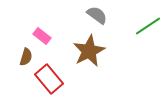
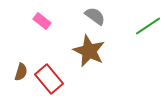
gray semicircle: moved 2 px left, 1 px down
pink rectangle: moved 15 px up
brown star: rotated 20 degrees counterclockwise
brown semicircle: moved 5 px left, 15 px down
